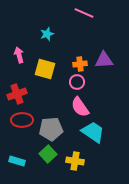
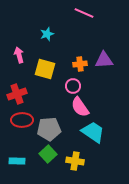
pink circle: moved 4 px left, 4 px down
gray pentagon: moved 2 px left
cyan rectangle: rotated 14 degrees counterclockwise
